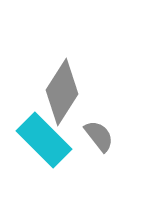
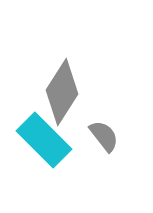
gray semicircle: moved 5 px right
